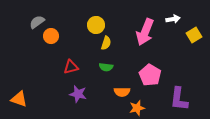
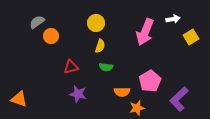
yellow circle: moved 2 px up
yellow square: moved 3 px left, 2 px down
yellow semicircle: moved 6 px left, 3 px down
pink pentagon: moved 6 px down; rotated 10 degrees clockwise
purple L-shape: rotated 40 degrees clockwise
